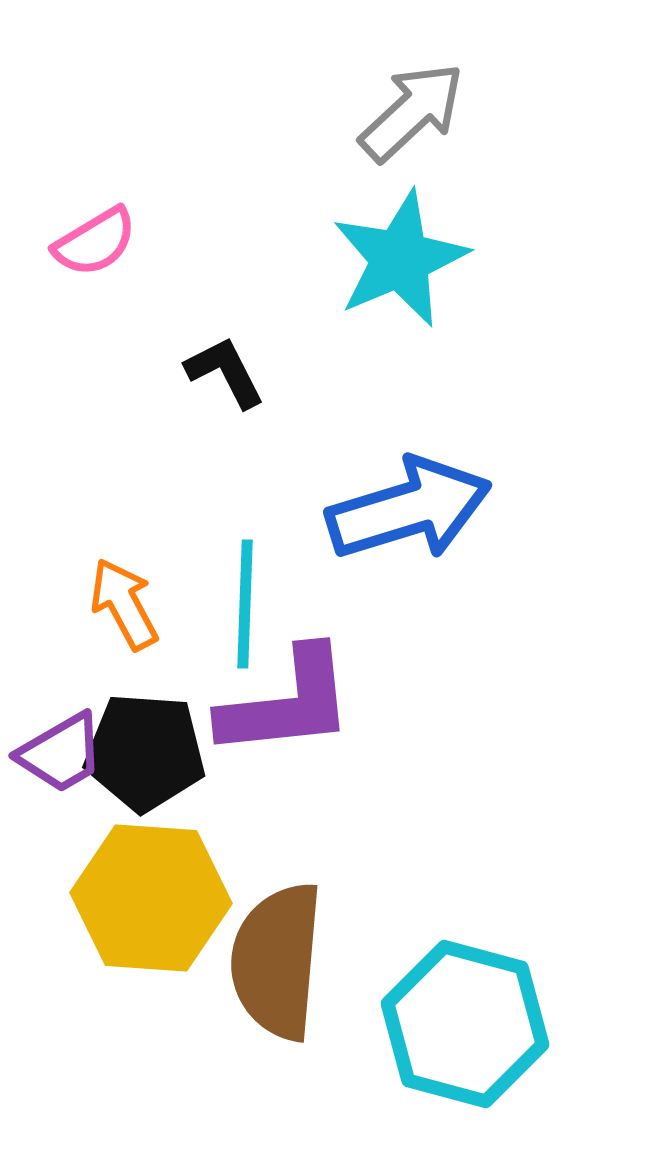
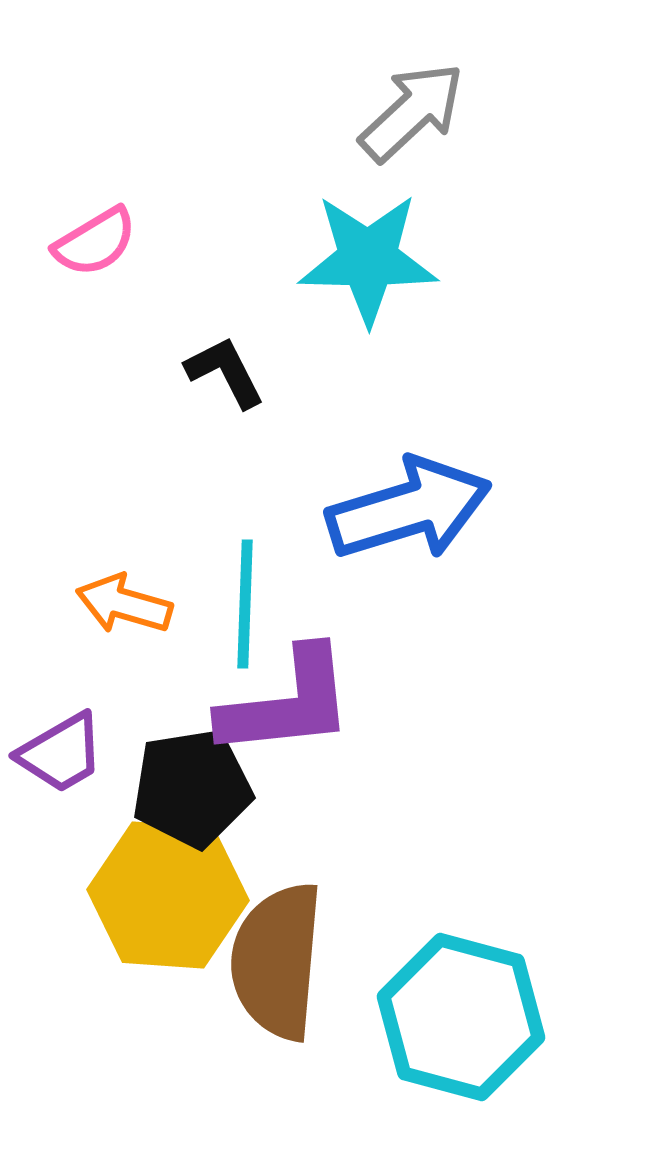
cyan star: moved 32 px left; rotated 24 degrees clockwise
orange arrow: rotated 46 degrees counterclockwise
black pentagon: moved 47 px right, 36 px down; rotated 13 degrees counterclockwise
yellow hexagon: moved 17 px right, 3 px up
cyan hexagon: moved 4 px left, 7 px up
